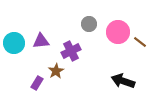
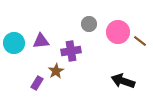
brown line: moved 1 px up
purple cross: rotated 18 degrees clockwise
